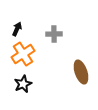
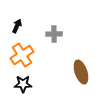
black arrow: moved 3 px up
orange cross: moved 1 px left, 1 px down
black star: rotated 24 degrees clockwise
